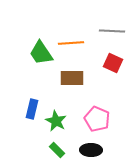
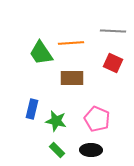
gray line: moved 1 px right
green star: rotated 15 degrees counterclockwise
